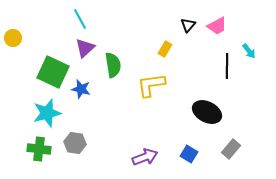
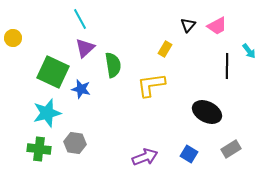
gray rectangle: rotated 18 degrees clockwise
